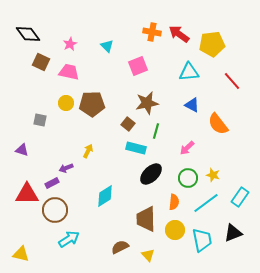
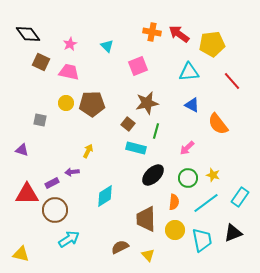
purple arrow at (66, 168): moved 6 px right, 4 px down; rotated 16 degrees clockwise
black ellipse at (151, 174): moved 2 px right, 1 px down
